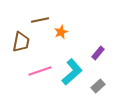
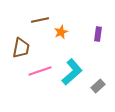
brown trapezoid: moved 6 px down
purple rectangle: moved 19 px up; rotated 32 degrees counterclockwise
